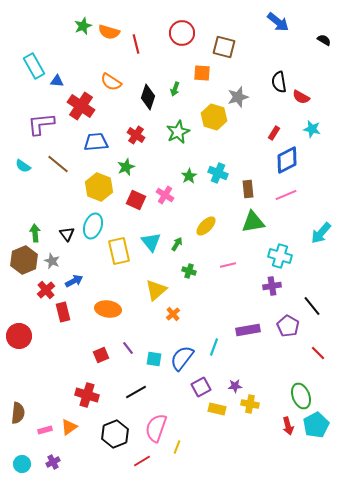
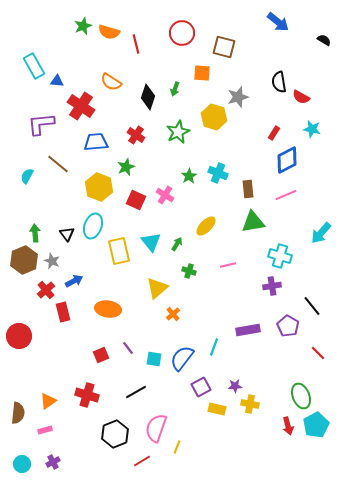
cyan semicircle at (23, 166): moved 4 px right, 10 px down; rotated 84 degrees clockwise
yellow triangle at (156, 290): moved 1 px right, 2 px up
orange triangle at (69, 427): moved 21 px left, 26 px up
